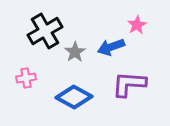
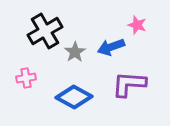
pink star: rotated 24 degrees counterclockwise
